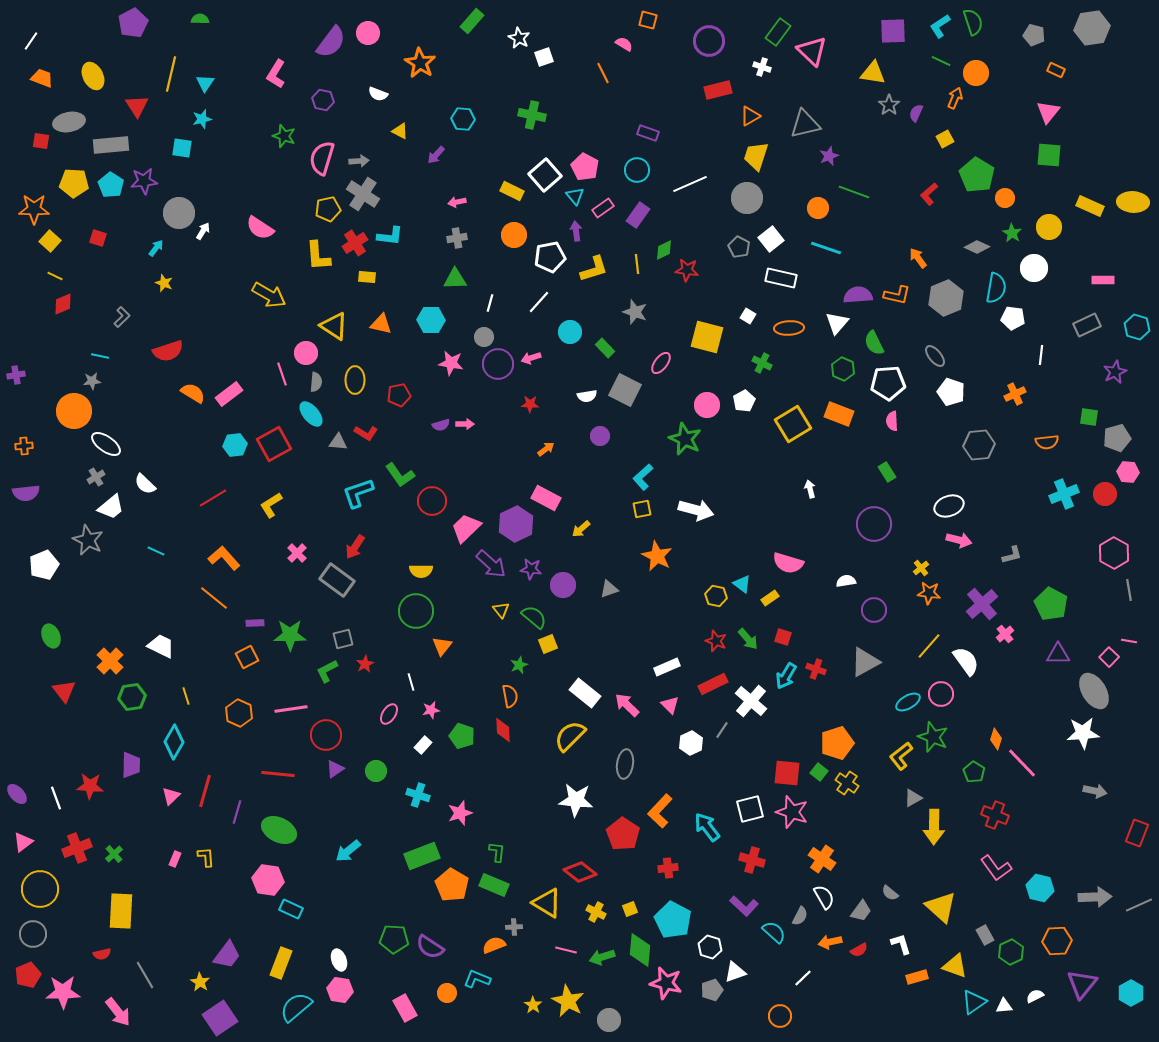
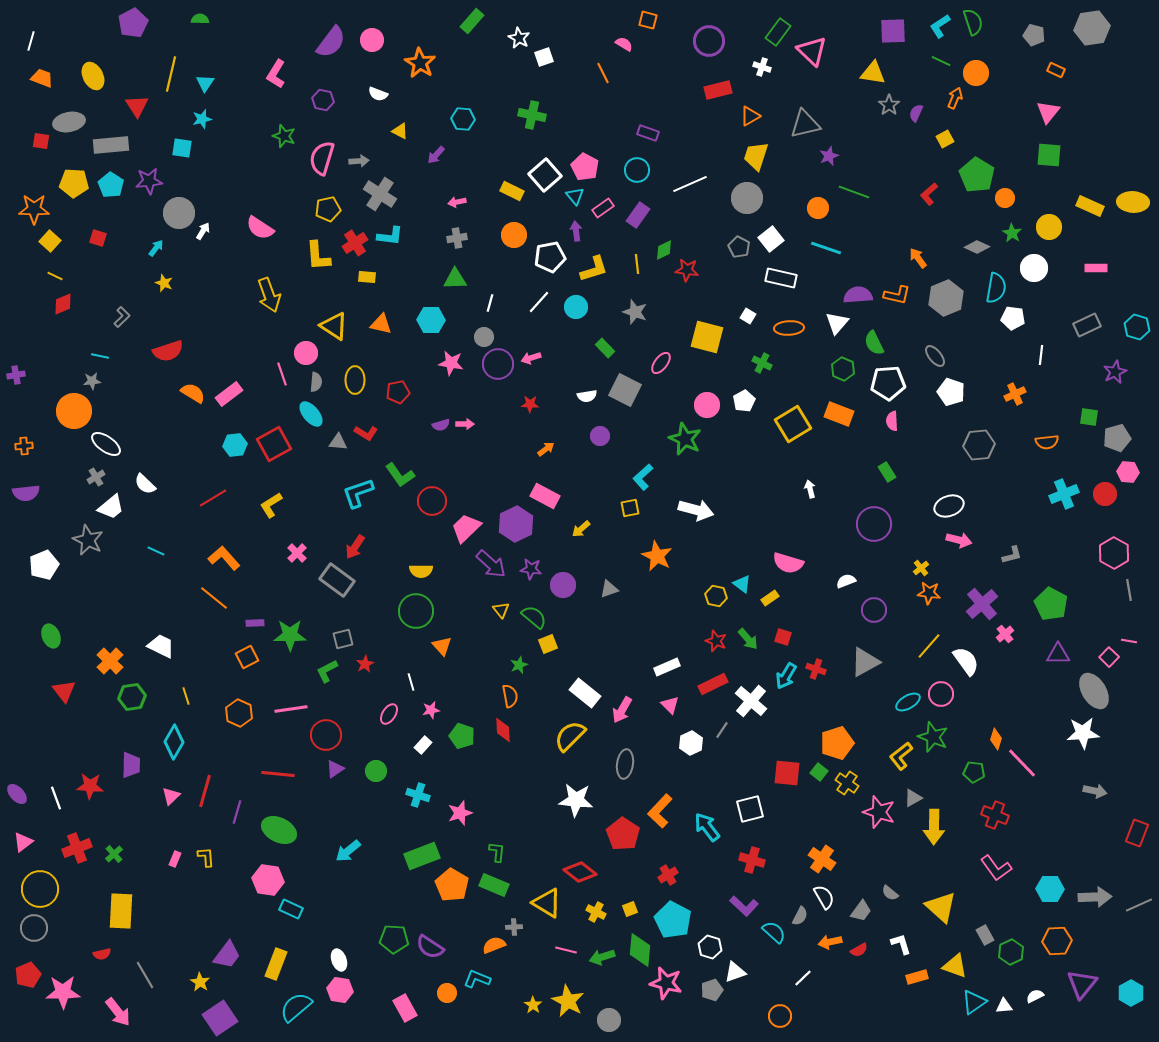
pink circle at (368, 33): moved 4 px right, 7 px down
white line at (31, 41): rotated 18 degrees counterclockwise
purple star at (144, 181): moved 5 px right
gray cross at (363, 194): moved 17 px right
pink rectangle at (1103, 280): moved 7 px left, 12 px up
yellow arrow at (269, 295): rotated 40 degrees clockwise
cyan circle at (570, 332): moved 6 px right, 25 px up
red pentagon at (399, 395): moved 1 px left, 3 px up
pink rectangle at (546, 498): moved 1 px left, 2 px up
yellow square at (642, 509): moved 12 px left, 1 px up
white semicircle at (846, 581): rotated 12 degrees counterclockwise
orange triangle at (442, 646): rotated 20 degrees counterclockwise
pink arrow at (627, 705): moved 5 px left, 5 px down; rotated 104 degrees counterclockwise
green pentagon at (974, 772): rotated 25 degrees counterclockwise
pink star at (792, 812): moved 87 px right
red cross at (668, 868): moved 7 px down; rotated 24 degrees counterclockwise
cyan hexagon at (1040, 888): moved 10 px right, 1 px down; rotated 12 degrees counterclockwise
gray circle at (33, 934): moved 1 px right, 6 px up
yellow rectangle at (281, 963): moved 5 px left, 1 px down
